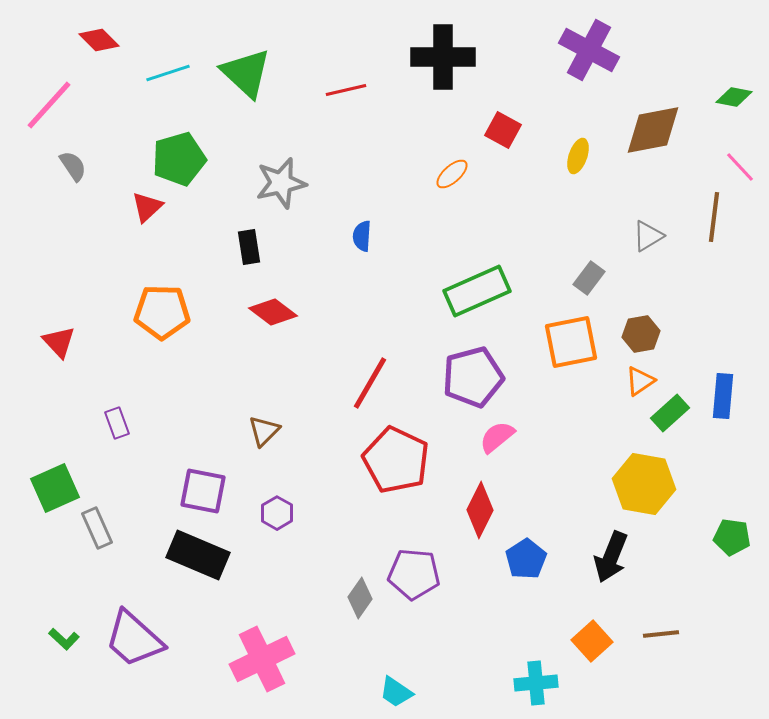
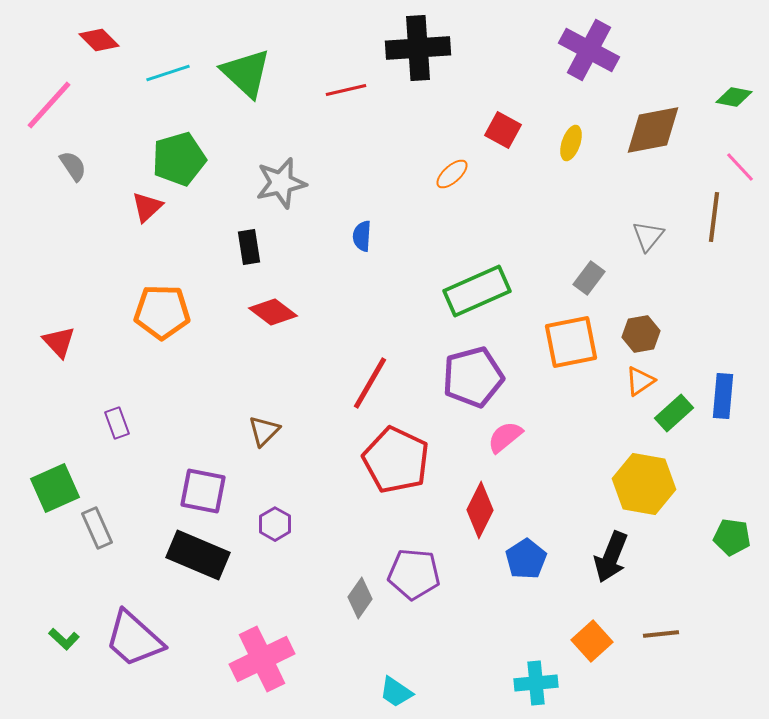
black cross at (443, 57): moved 25 px left, 9 px up; rotated 4 degrees counterclockwise
yellow ellipse at (578, 156): moved 7 px left, 13 px up
gray triangle at (648, 236): rotated 20 degrees counterclockwise
green rectangle at (670, 413): moved 4 px right
pink semicircle at (497, 437): moved 8 px right
purple hexagon at (277, 513): moved 2 px left, 11 px down
